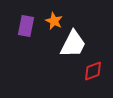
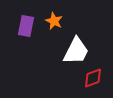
white trapezoid: moved 3 px right, 7 px down
red diamond: moved 7 px down
